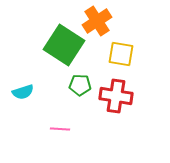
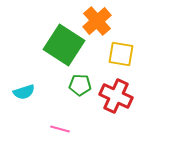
orange cross: rotated 8 degrees counterclockwise
cyan semicircle: moved 1 px right
red cross: rotated 16 degrees clockwise
pink line: rotated 12 degrees clockwise
